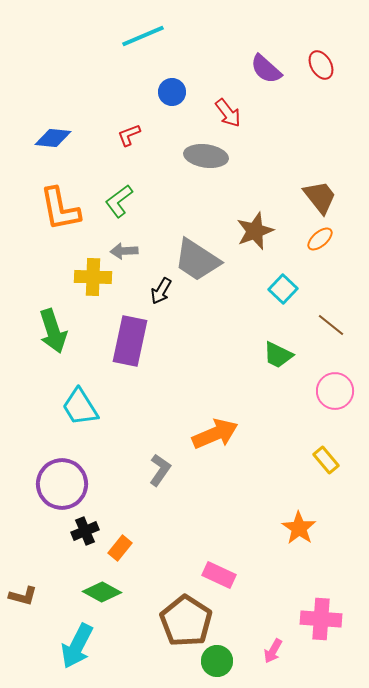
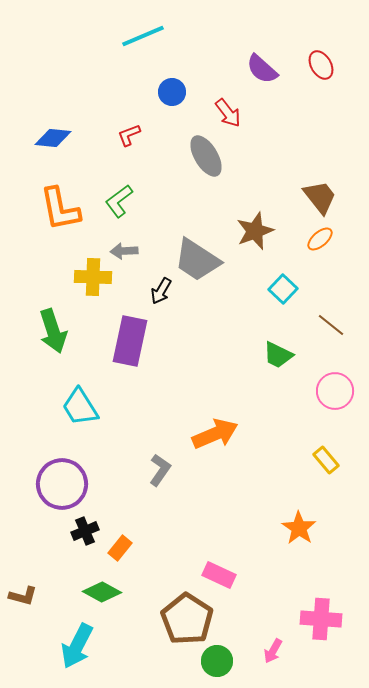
purple semicircle: moved 4 px left
gray ellipse: rotated 51 degrees clockwise
brown pentagon: moved 1 px right, 2 px up
